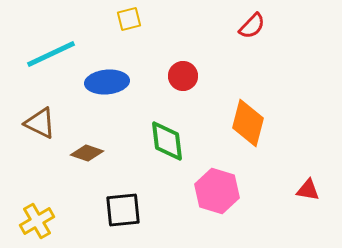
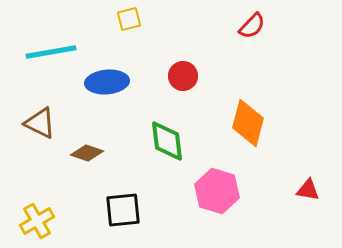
cyan line: moved 2 px up; rotated 15 degrees clockwise
